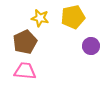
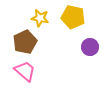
yellow pentagon: rotated 25 degrees clockwise
purple circle: moved 1 px left, 1 px down
pink trapezoid: rotated 35 degrees clockwise
